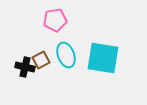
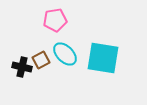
cyan ellipse: moved 1 px left, 1 px up; rotated 25 degrees counterclockwise
black cross: moved 3 px left
